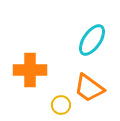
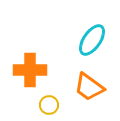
orange trapezoid: moved 1 px up
yellow circle: moved 12 px left
